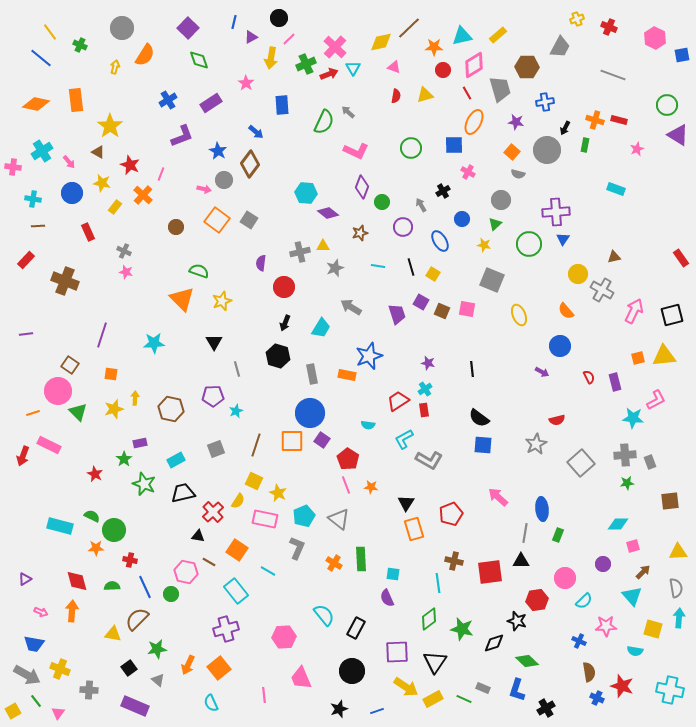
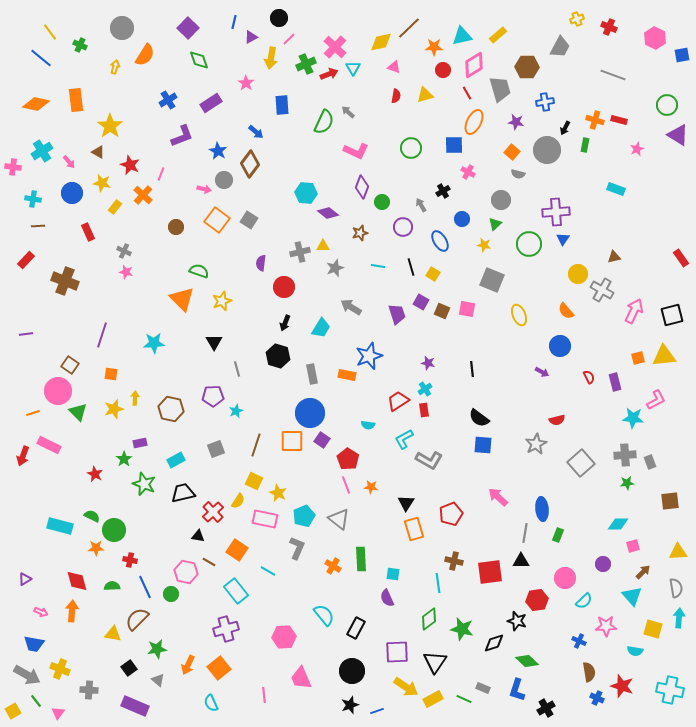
orange cross at (334, 563): moved 1 px left, 3 px down
black star at (339, 709): moved 11 px right, 4 px up
